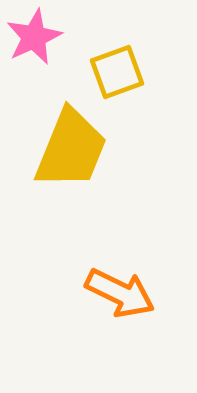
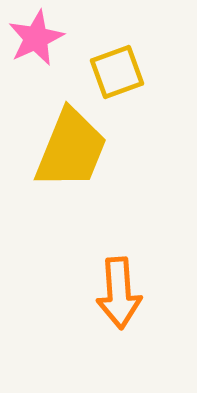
pink star: moved 2 px right, 1 px down
orange arrow: moved 1 px left; rotated 60 degrees clockwise
